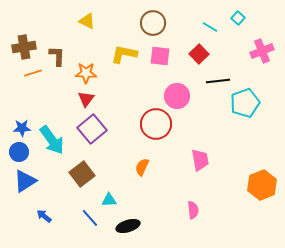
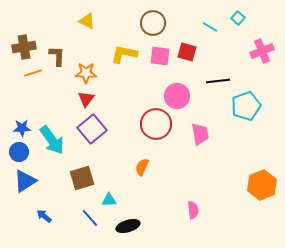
red square: moved 12 px left, 2 px up; rotated 30 degrees counterclockwise
cyan pentagon: moved 1 px right, 3 px down
pink trapezoid: moved 26 px up
brown square: moved 4 px down; rotated 20 degrees clockwise
